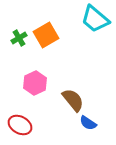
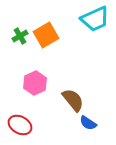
cyan trapezoid: rotated 64 degrees counterclockwise
green cross: moved 1 px right, 2 px up
